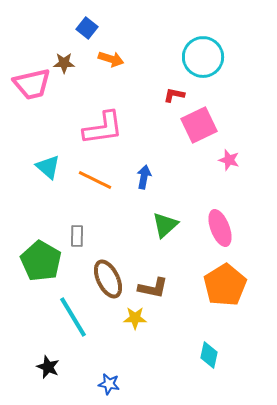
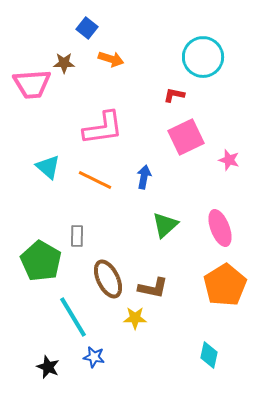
pink trapezoid: rotated 9 degrees clockwise
pink square: moved 13 px left, 12 px down
blue star: moved 15 px left, 27 px up
